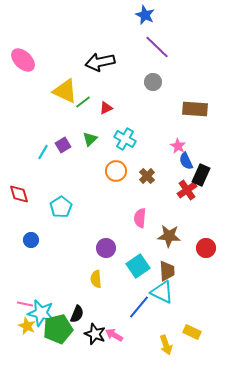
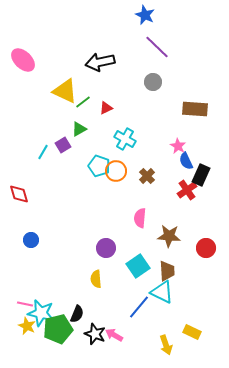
green triangle: moved 11 px left, 10 px up; rotated 14 degrees clockwise
cyan pentagon: moved 38 px right, 41 px up; rotated 20 degrees counterclockwise
